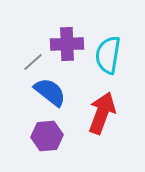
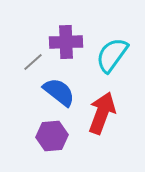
purple cross: moved 1 px left, 2 px up
cyan semicircle: moved 4 px right; rotated 27 degrees clockwise
blue semicircle: moved 9 px right
purple hexagon: moved 5 px right
